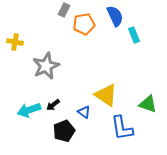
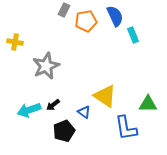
orange pentagon: moved 2 px right, 3 px up
cyan rectangle: moved 1 px left
yellow triangle: moved 1 px left, 1 px down
green triangle: rotated 18 degrees counterclockwise
blue L-shape: moved 4 px right
